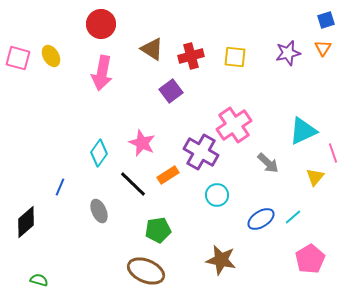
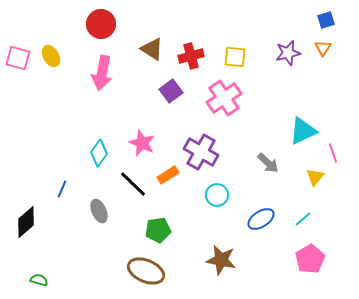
pink cross: moved 10 px left, 27 px up
blue line: moved 2 px right, 2 px down
cyan line: moved 10 px right, 2 px down
